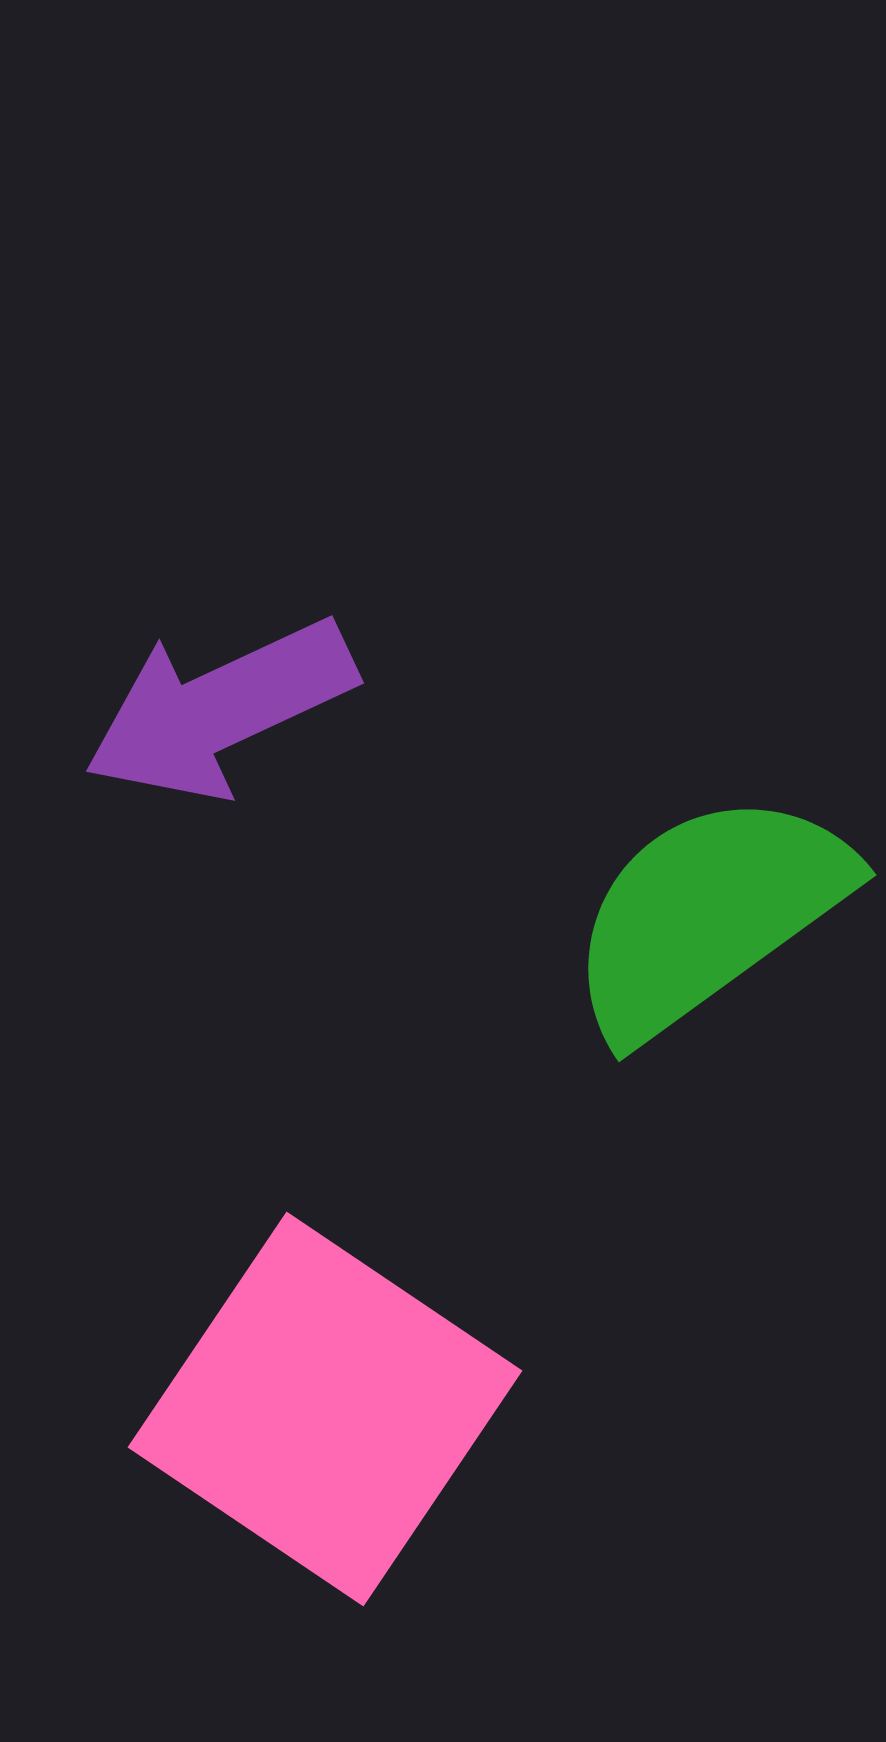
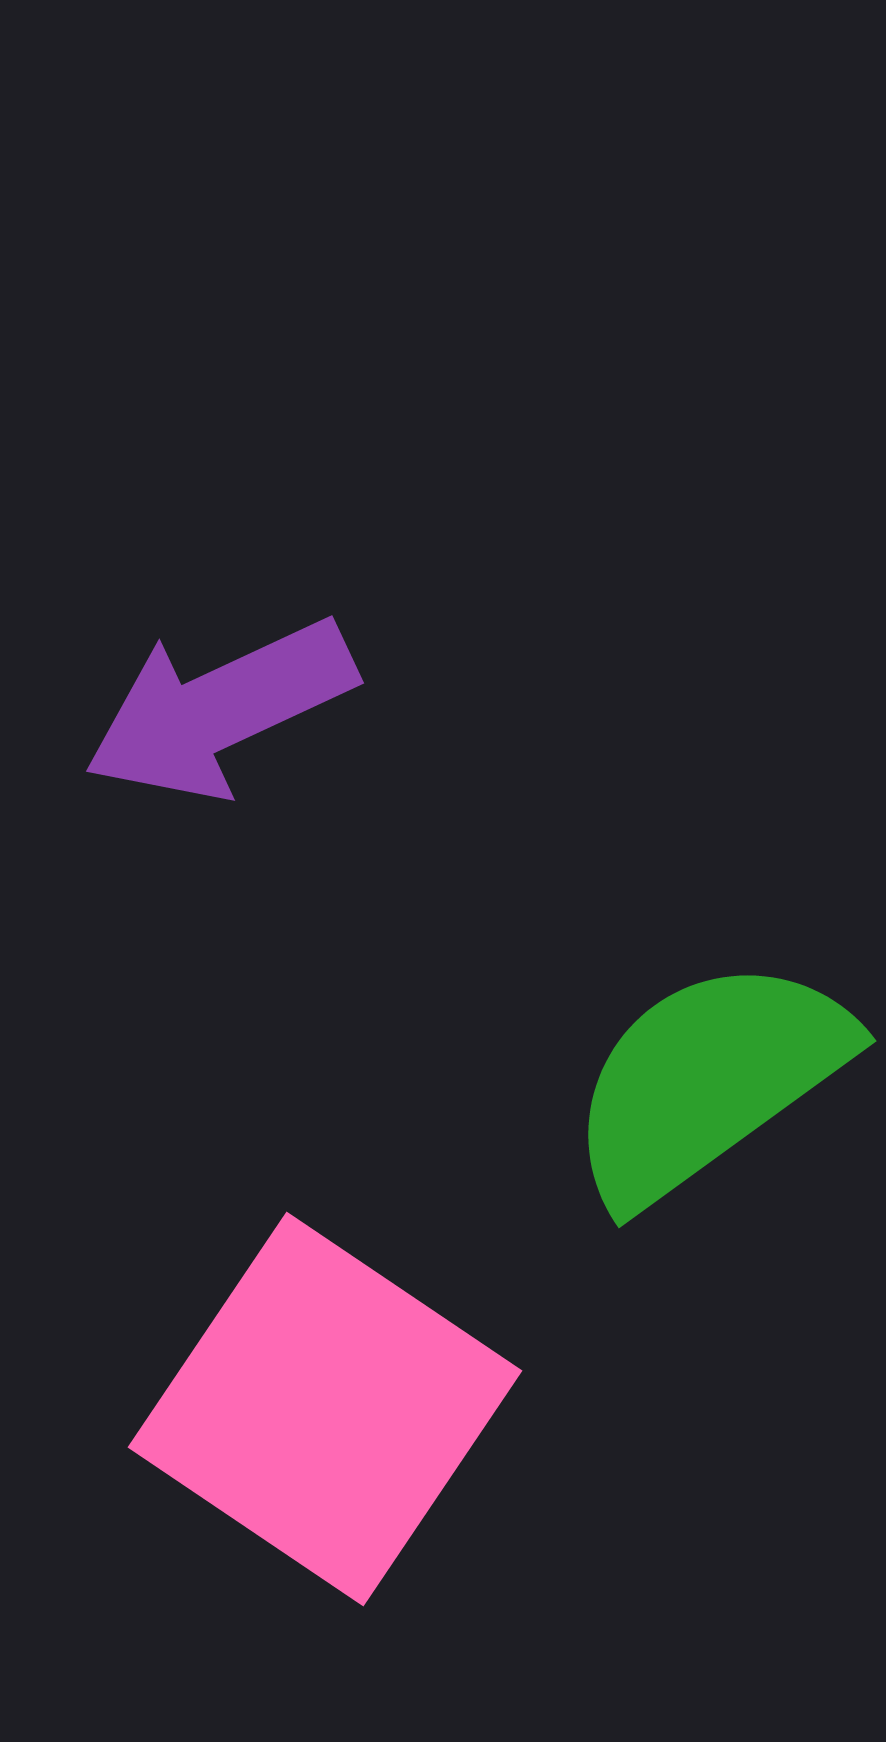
green semicircle: moved 166 px down
